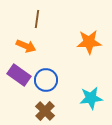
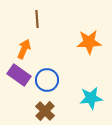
brown line: rotated 12 degrees counterclockwise
orange arrow: moved 2 px left, 3 px down; rotated 90 degrees counterclockwise
blue circle: moved 1 px right
